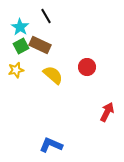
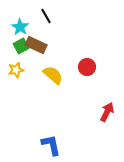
brown rectangle: moved 4 px left
blue L-shape: rotated 55 degrees clockwise
